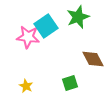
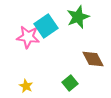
green square: rotated 21 degrees counterclockwise
